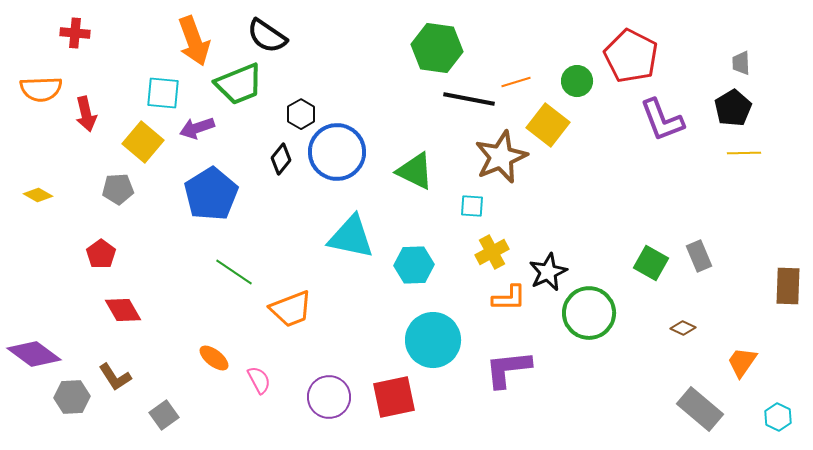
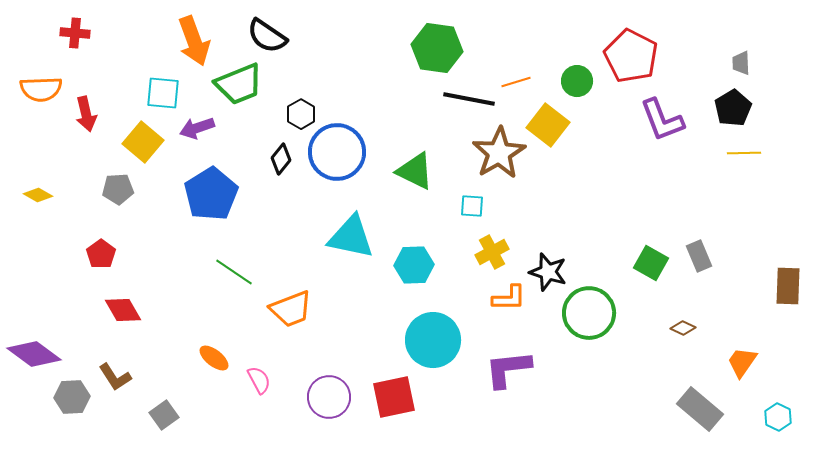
brown star at (501, 157): moved 2 px left, 4 px up; rotated 8 degrees counterclockwise
black star at (548, 272): rotated 30 degrees counterclockwise
